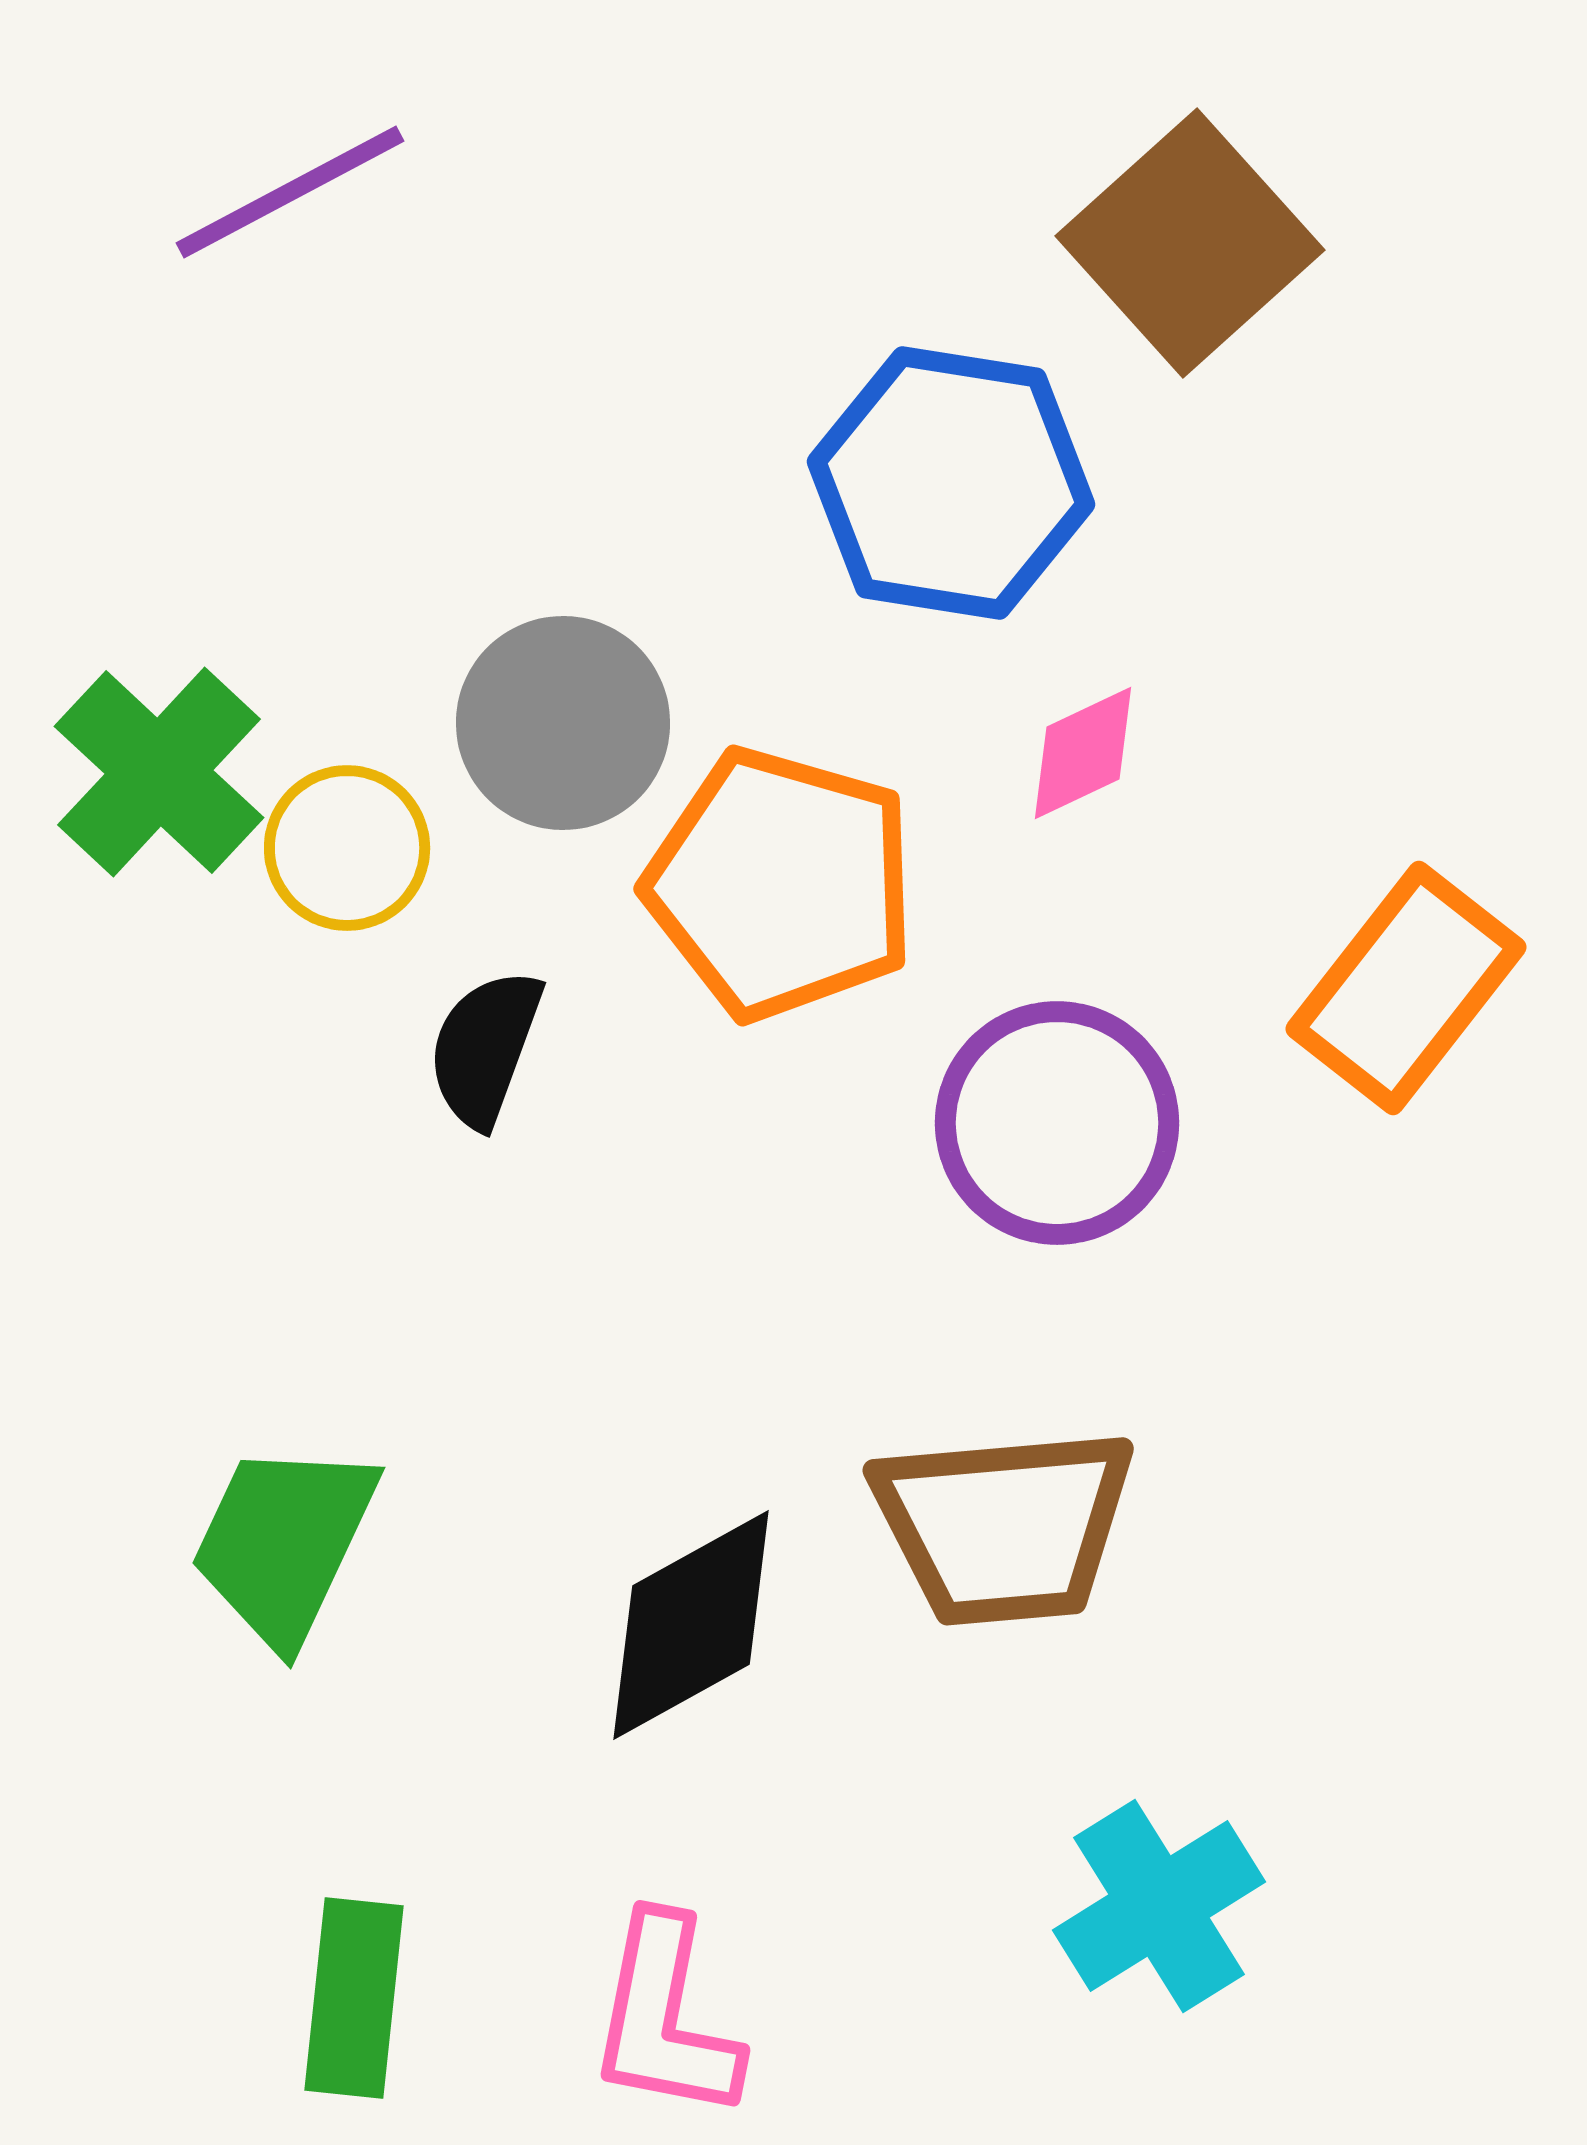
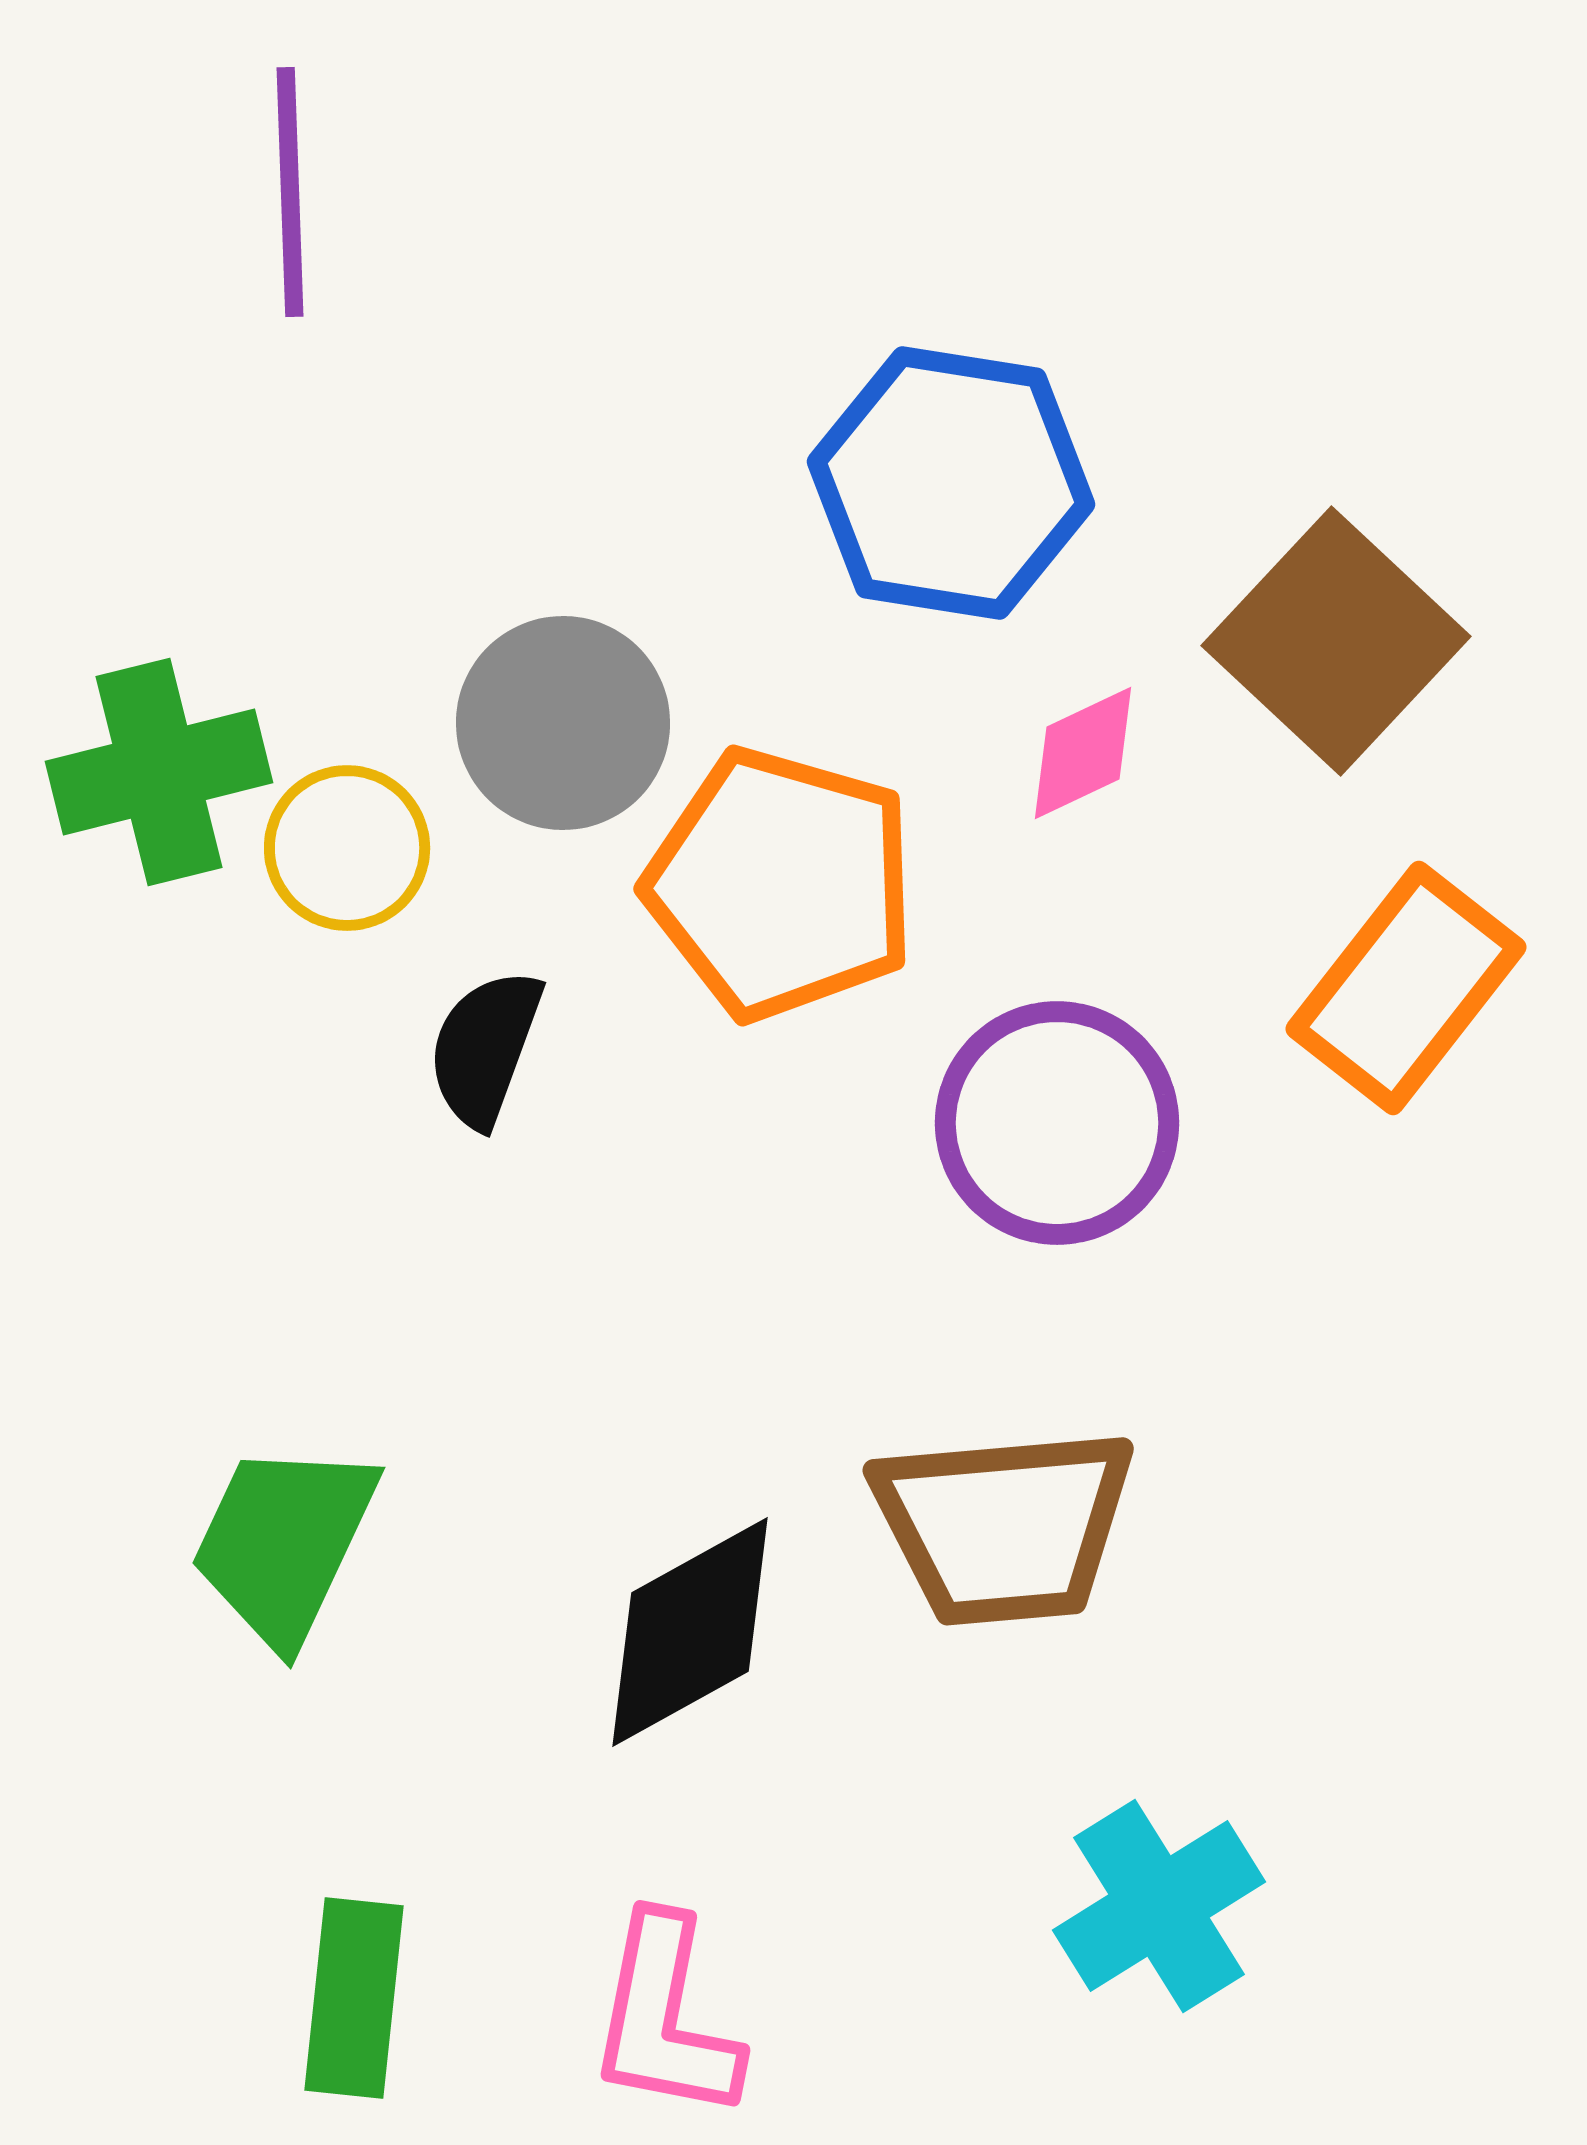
purple line: rotated 64 degrees counterclockwise
brown square: moved 146 px right, 398 px down; rotated 5 degrees counterclockwise
green cross: rotated 33 degrees clockwise
black diamond: moved 1 px left, 7 px down
